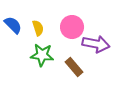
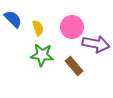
blue semicircle: moved 6 px up
brown rectangle: moved 1 px up
